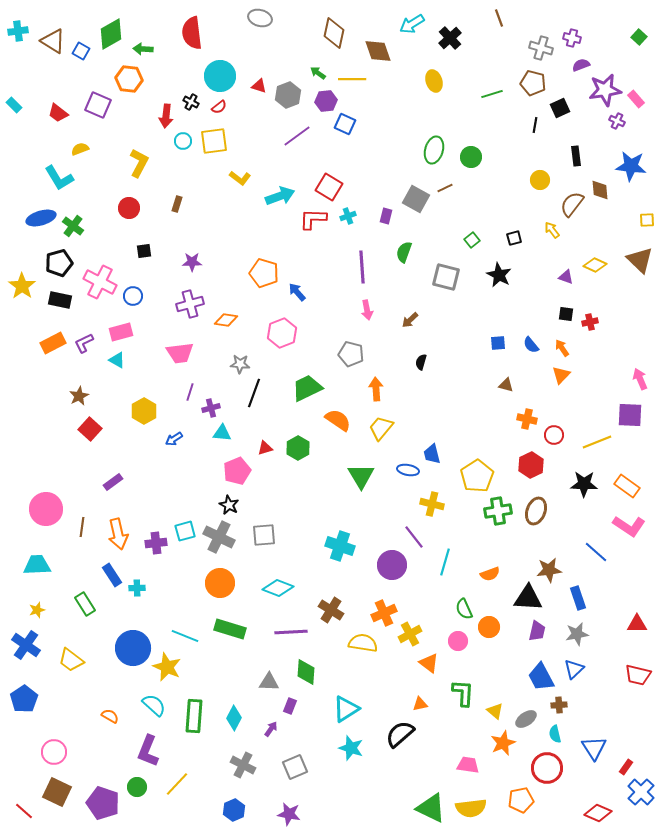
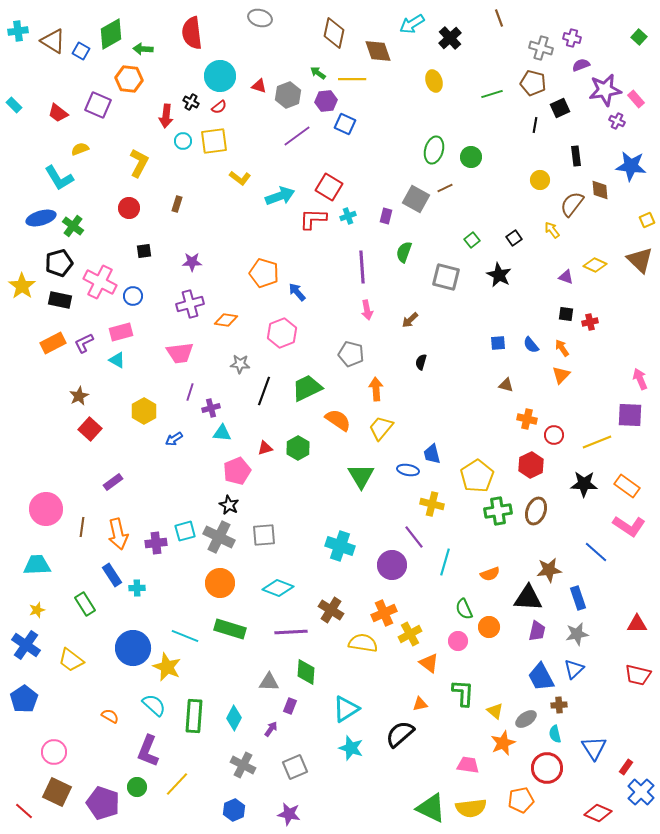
yellow square at (647, 220): rotated 21 degrees counterclockwise
black square at (514, 238): rotated 21 degrees counterclockwise
black line at (254, 393): moved 10 px right, 2 px up
